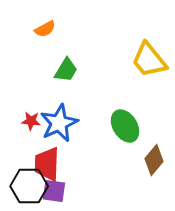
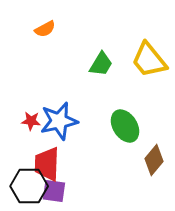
green trapezoid: moved 35 px right, 6 px up
blue star: moved 2 px up; rotated 12 degrees clockwise
